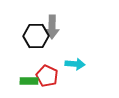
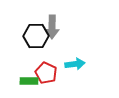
cyan arrow: rotated 12 degrees counterclockwise
red pentagon: moved 1 px left, 3 px up
